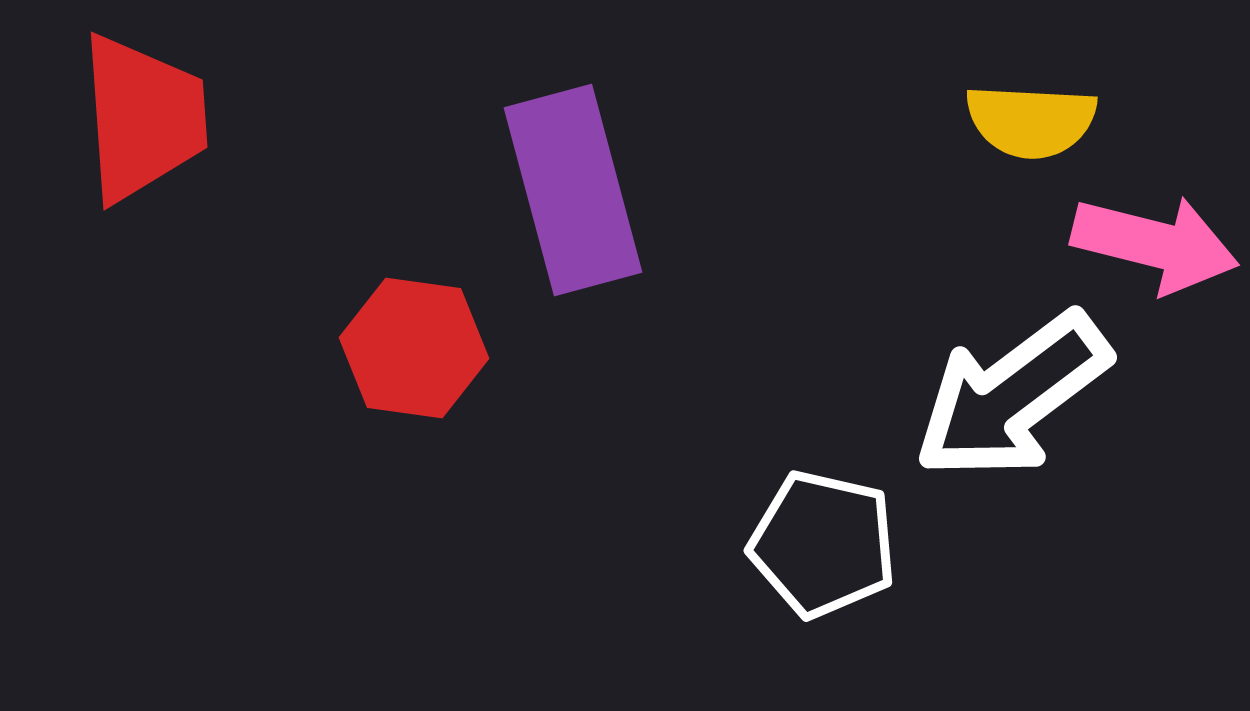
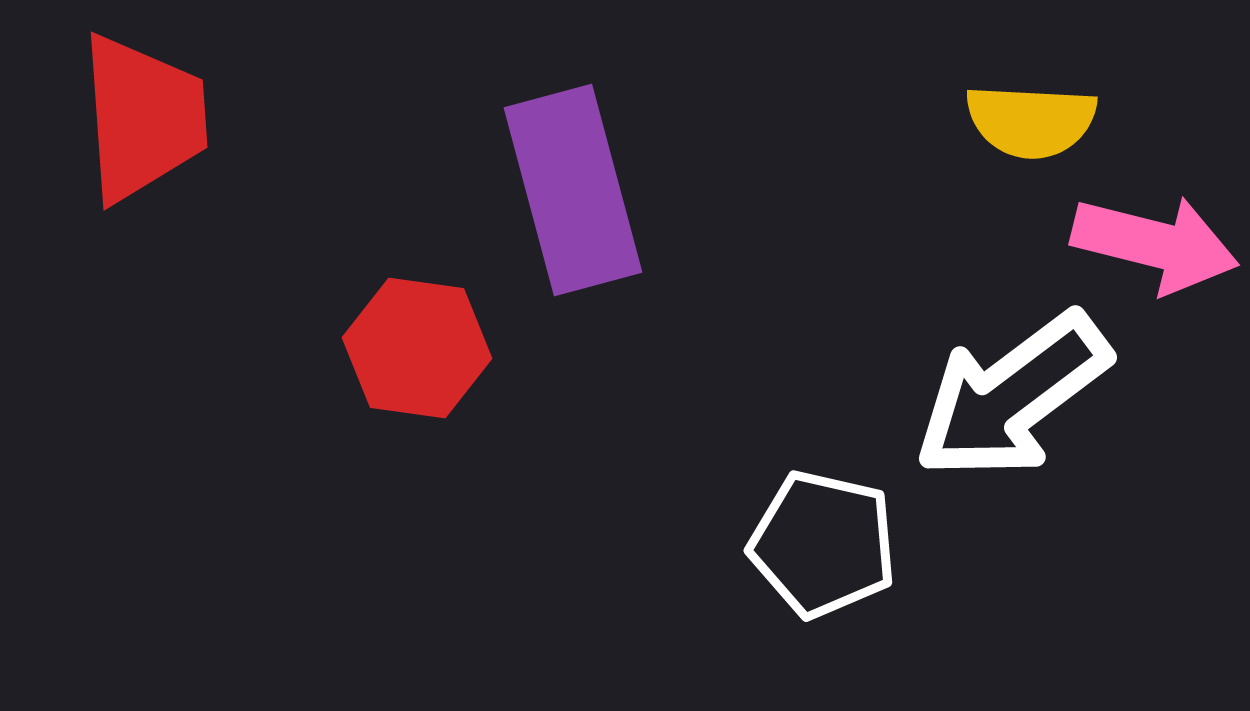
red hexagon: moved 3 px right
